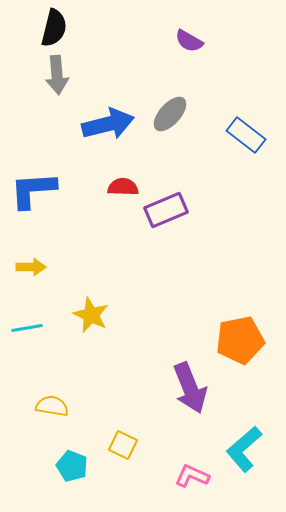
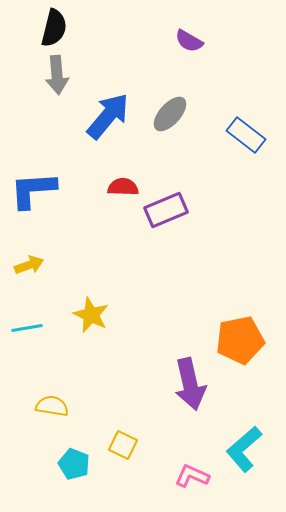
blue arrow: moved 8 px up; rotated 36 degrees counterclockwise
yellow arrow: moved 2 px left, 2 px up; rotated 20 degrees counterclockwise
purple arrow: moved 4 px up; rotated 9 degrees clockwise
cyan pentagon: moved 2 px right, 2 px up
